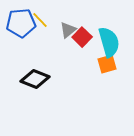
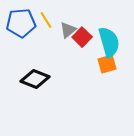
yellow line: moved 6 px right; rotated 12 degrees clockwise
